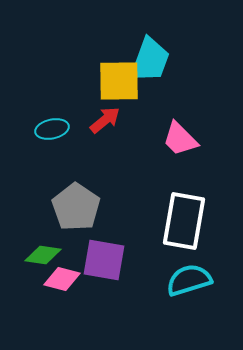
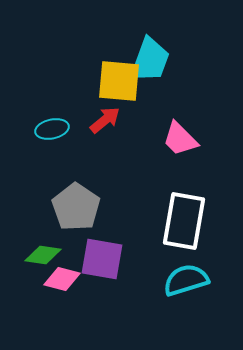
yellow square: rotated 6 degrees clockwise
purple square: moved 2 px left, 1 px up
cyan semicircle: moved 3 px left
